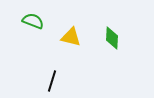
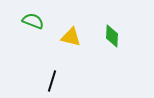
green diamond: moved 2 px up
